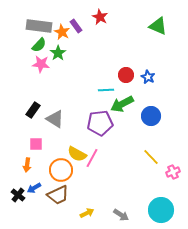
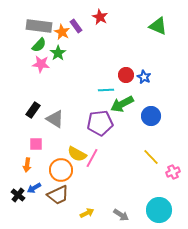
blue star: moved 4 px left
cyan circle: moved 2 px left
